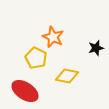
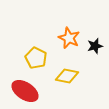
orange star: moved 16 px right, 1 px down
black star: moved 1 px left, 2 px up
